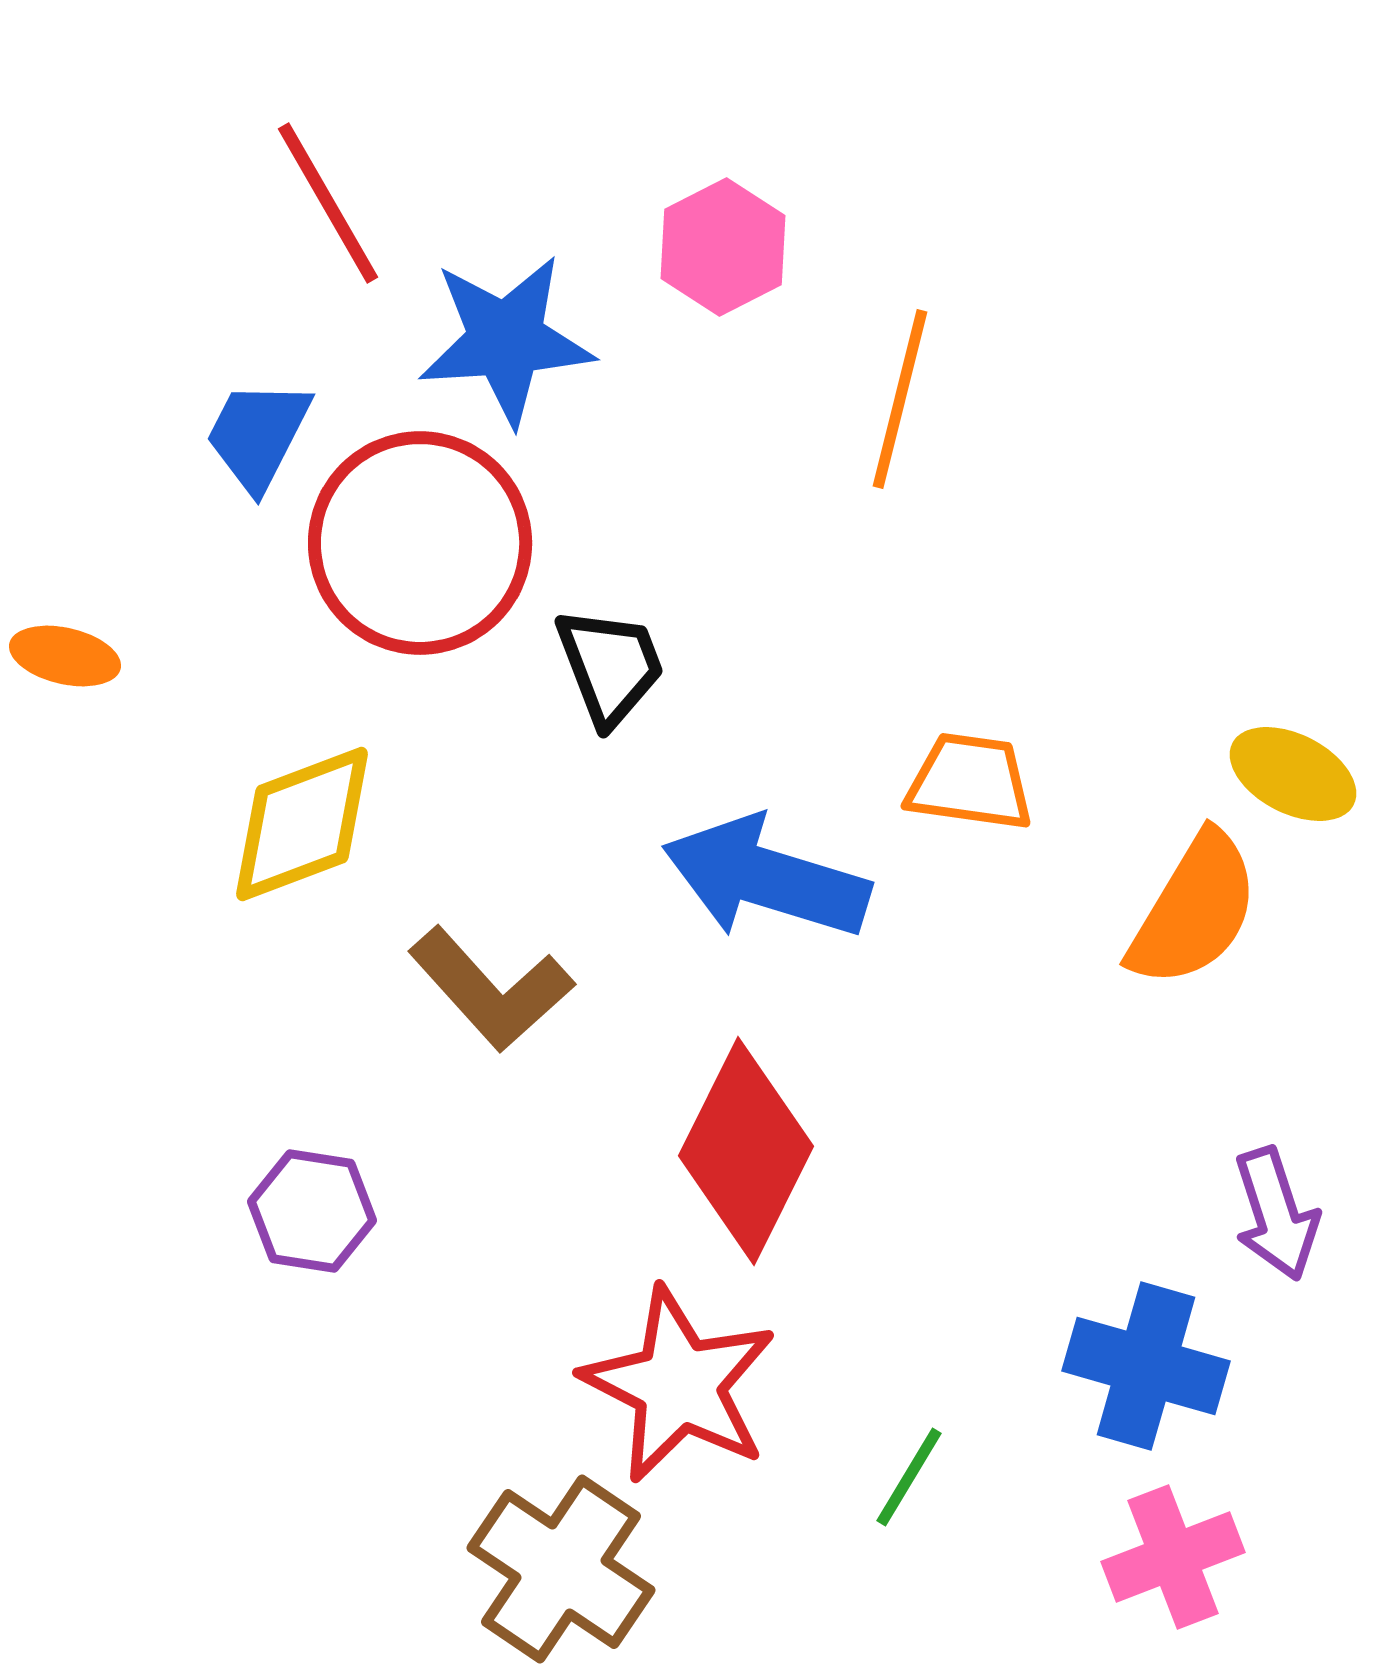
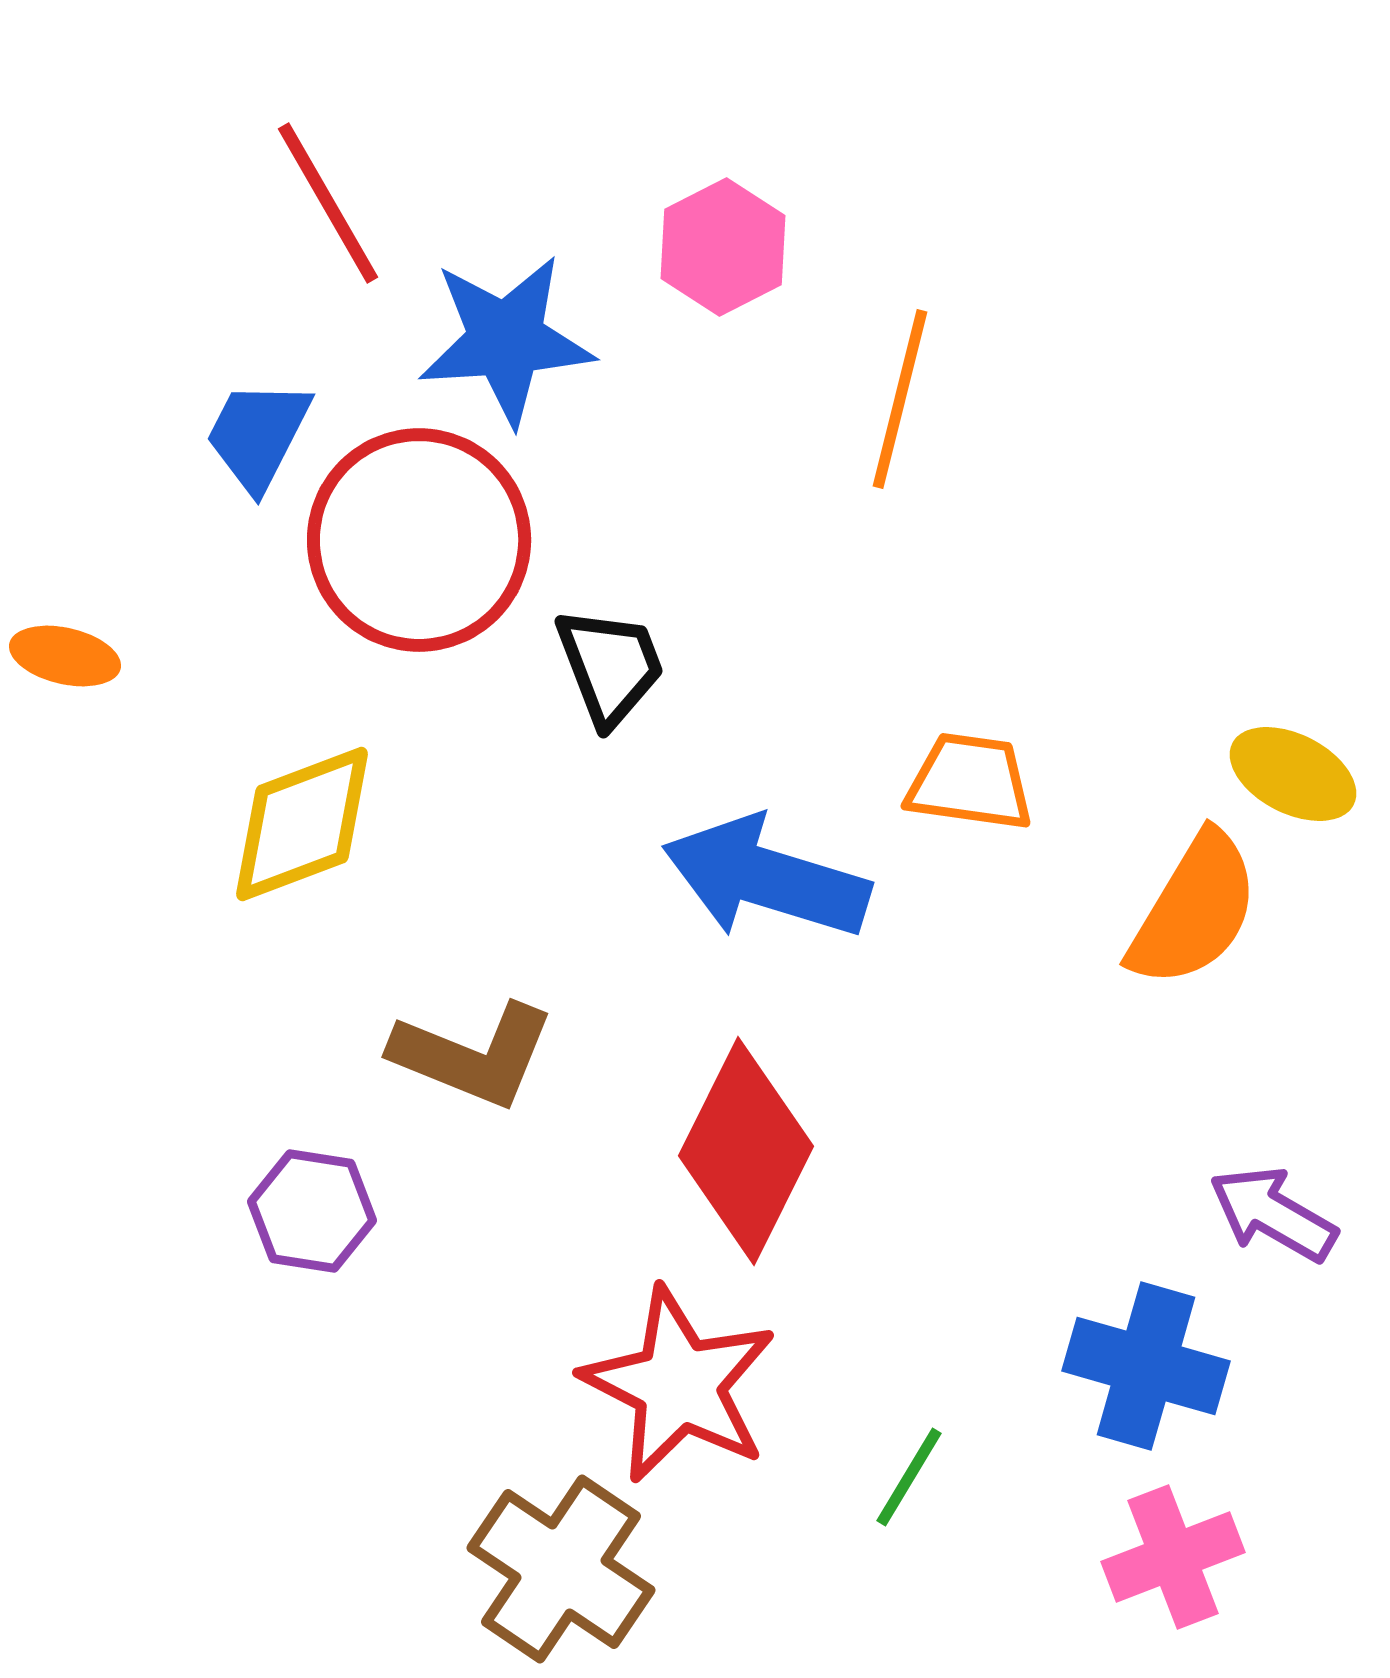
red circle: moved 1 px left, 3 px up
brown L-shape: moved 18 px left, 66 px down; rotated 26 degrees counterclockwise
purple arrow: moved 3 px left; rotated 138 degrees clockwise
